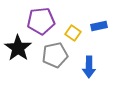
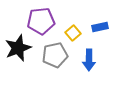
blue rectangle: moved 1 px right, 1 px down
yellow square: rotated 14 degrees clockwise
black star: rotated 16 degrees clockwise
blue arrow: moved 7 px up
